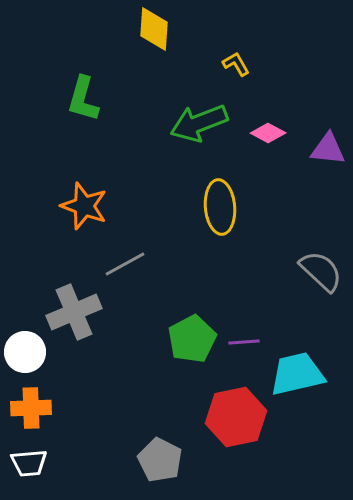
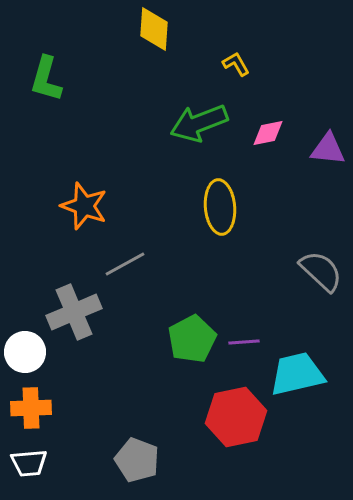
green L-shape: moved 37 px left, 20 px up
pink diamond: rotated 40 degrees counterclockwise
gray pentagon: moved 23 px left; rotated 6 degrees counterclockwise
